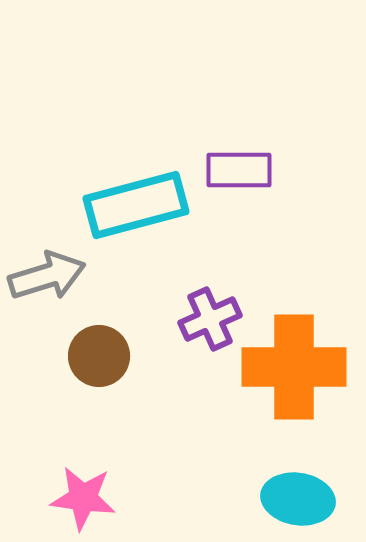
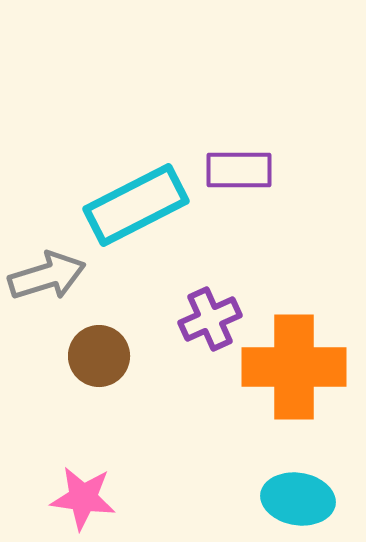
cyan rectangle: rotated 12 degrees counterclockwise
